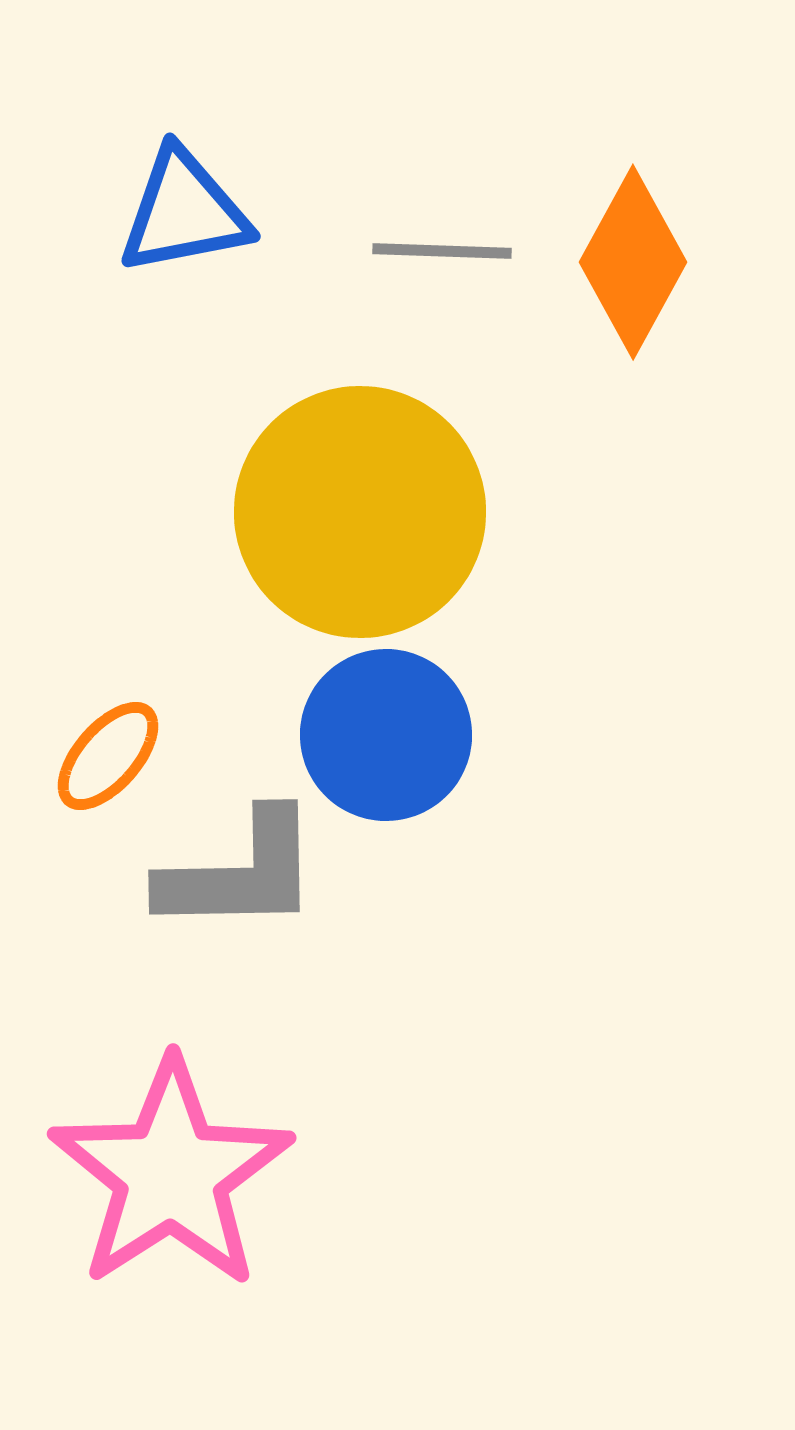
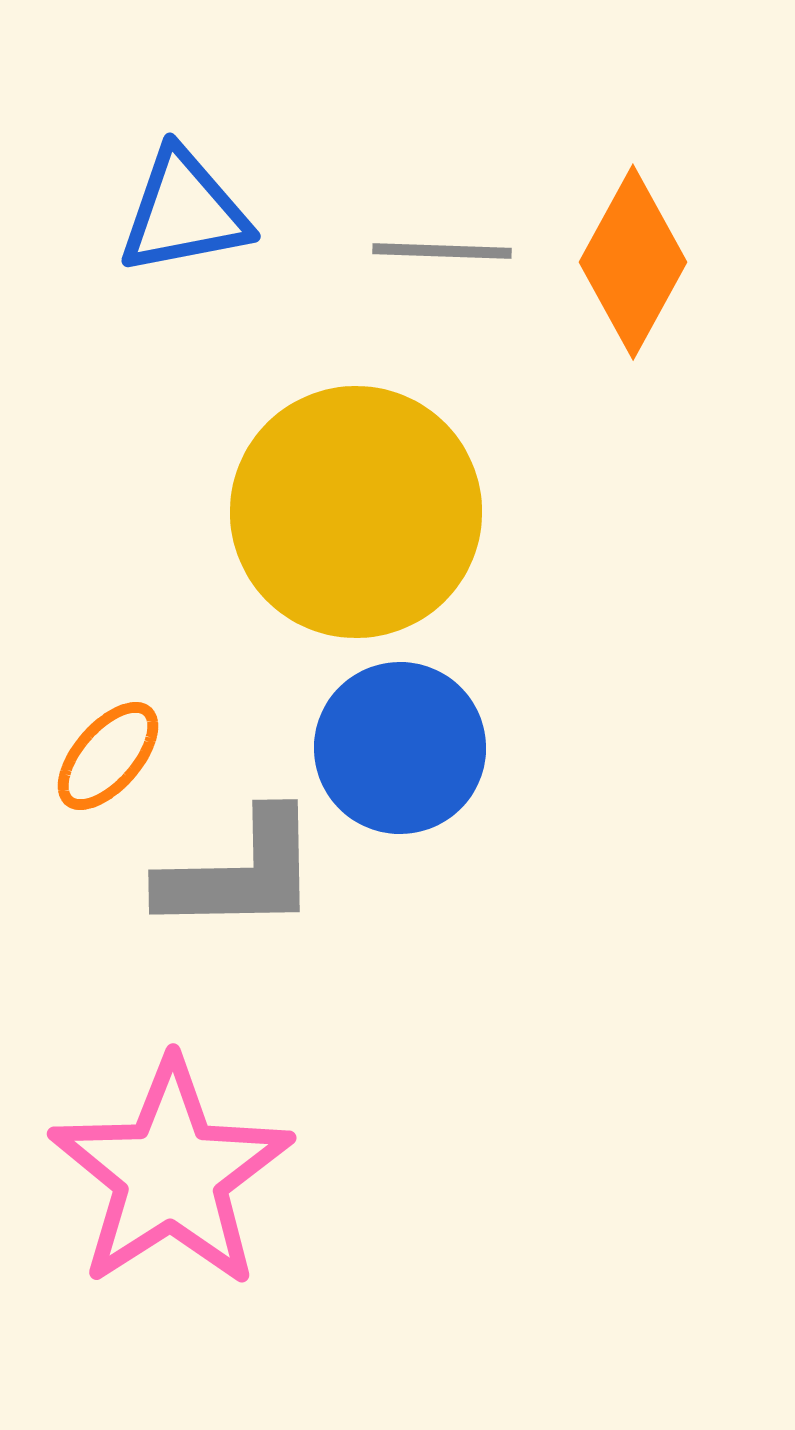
yellow circle: moved 4 px left
blue circle: moved 14 px right, 13 px down
